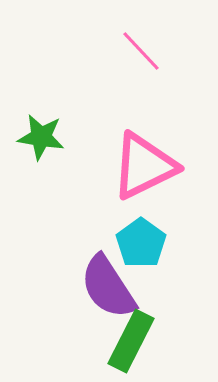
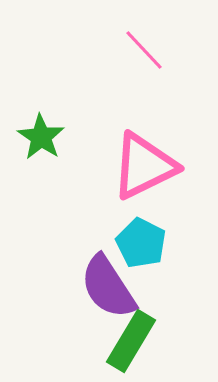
pink line: moved 3 px right, 1 px up
green star: rotated 24 degrees clockwise
cyan pentagon: rotated 9 degrees counterclockwise
green rectangle: rotated 4 degrees clockwise
